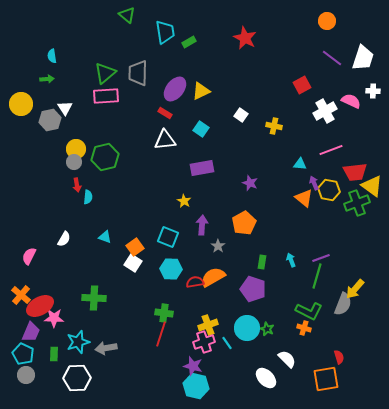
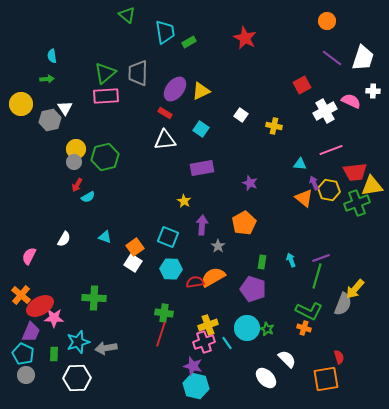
red arrow at (77, 185): rotated 40 degrees clockwise
yellow triangle at (372, 186): rotated 45 degrees counterclockwise
cyan semicircle at (88, 197): rotated 56 degrees clockwise
